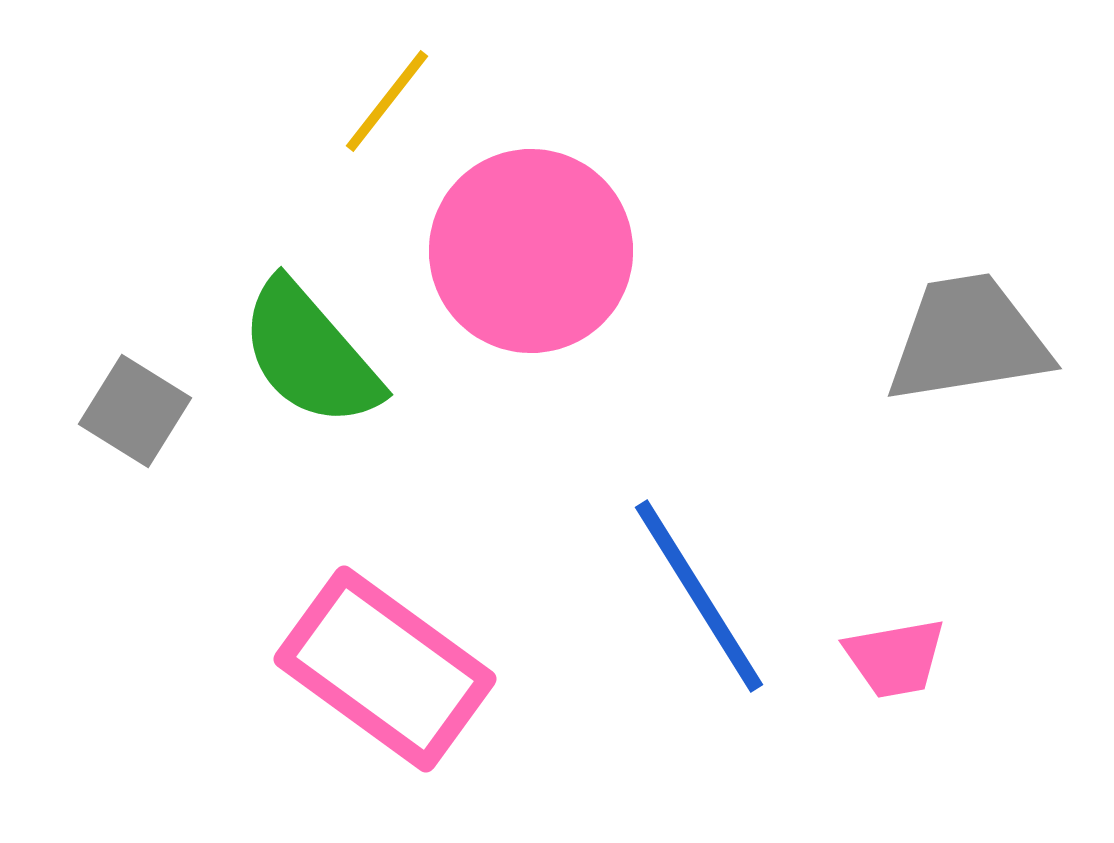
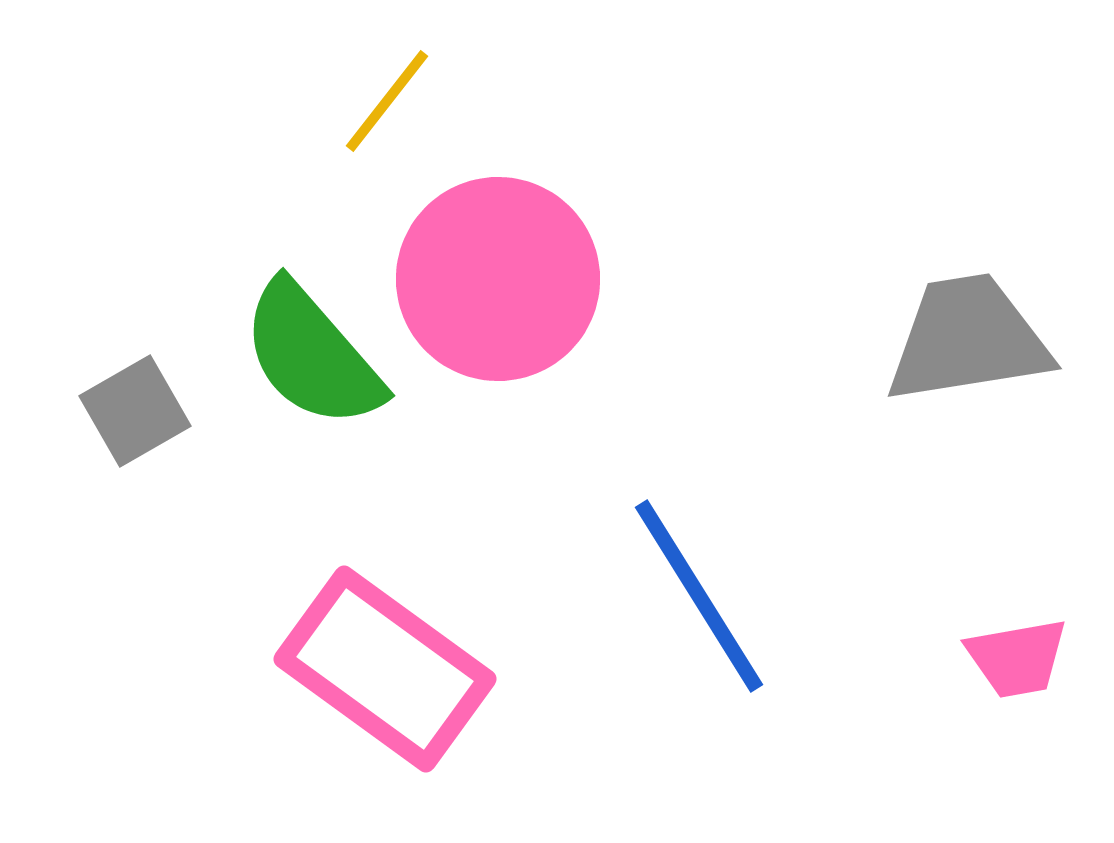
pink circle: moved 33 px left, 28 px down
green semicircle: moved 2 px right, 1 px down
gray square: rotated 28 degrees clockwise
pink trapezoid: moved 122 px right
